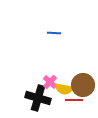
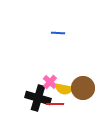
blue line: moved 4 px right
brown circle: moved 3 px down
red line: moved 19 px left, 4 px down
